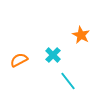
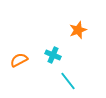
orange star: moved 3 px left, 5 px up; rotated 24 degrees clockwise
cyan cross: rotated 21 degrees counterclockwise
